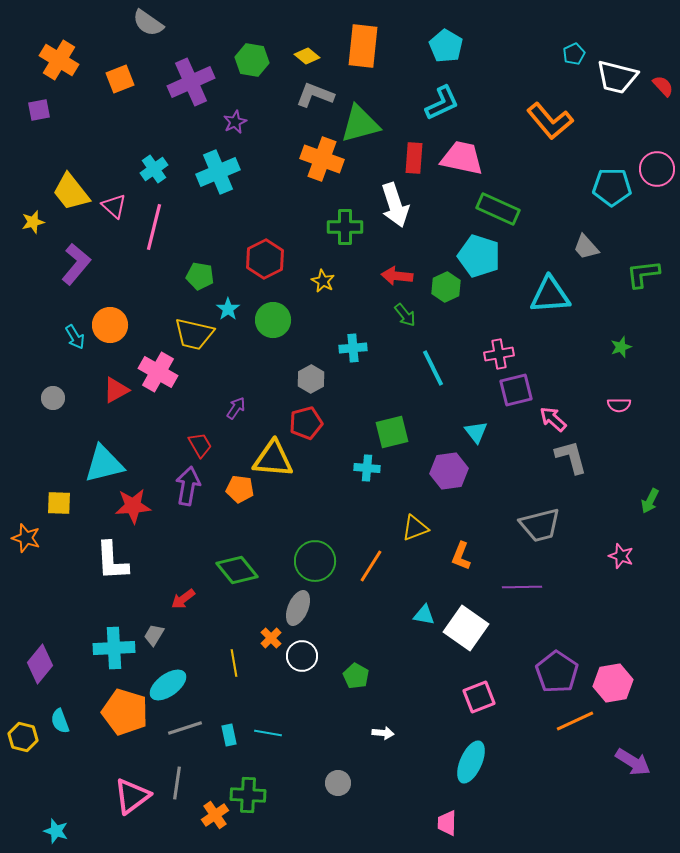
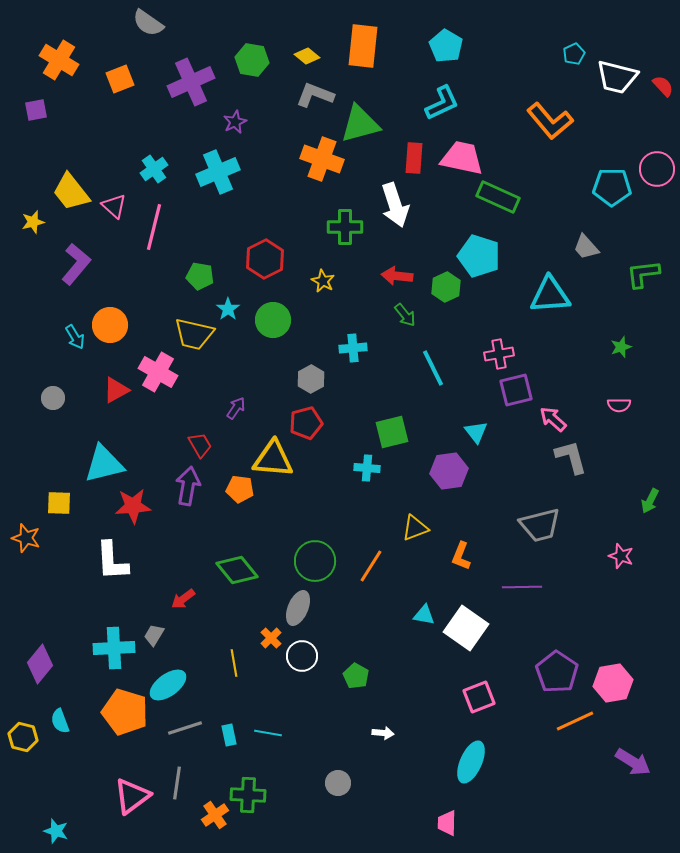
purple square at (39, 110): moved 3 px left
green rectangle at (498, 209): moved 12 px up
